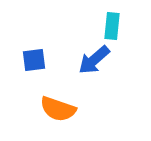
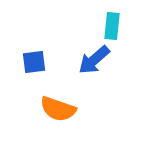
blue square: moved 2 px down
